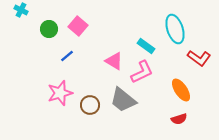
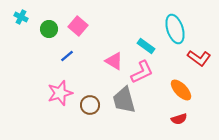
cyan cross: moved 7 px down
orange ellipse: rotated 10 degrees counterclockwise
gray trapezoid: moved 1 px right; rotated 36 degrees clockwise
